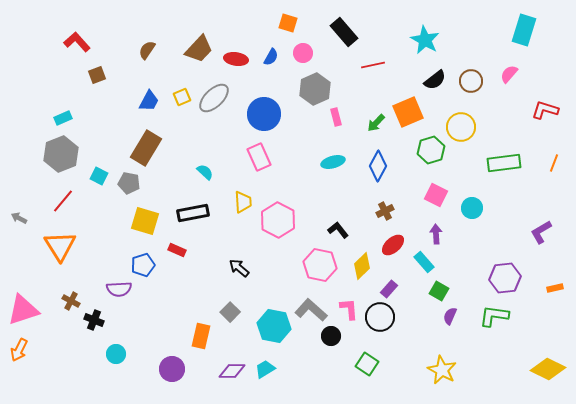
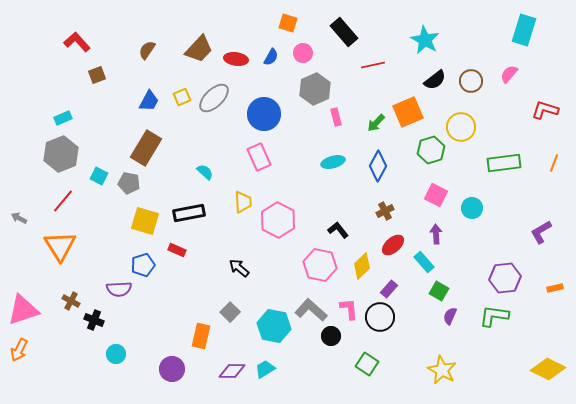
black rectangle at (193, 213): moved 4 px left
